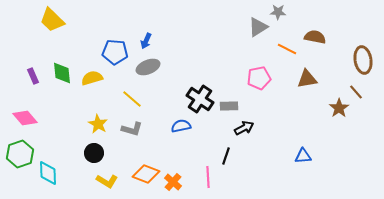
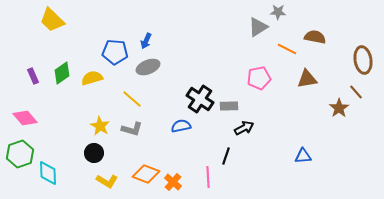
green diamond: rotated 60 degrees clockwise
yellow star: moved 2 px right, 2 px down
